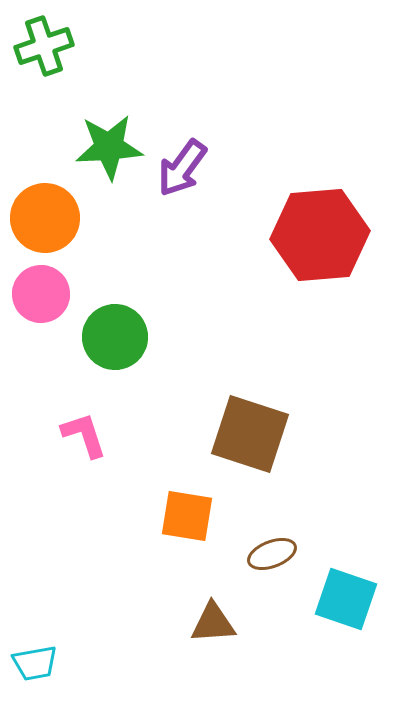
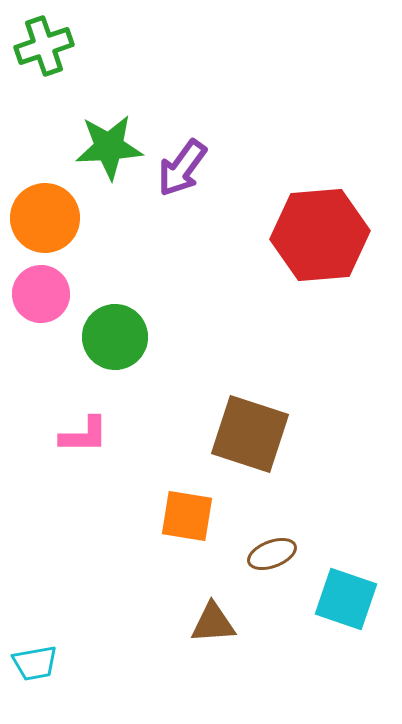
pink L-shape: rotated 108 degrees clockwise
